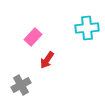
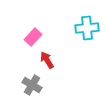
red arrow: rotated 114 degrees clockwise
gray cross: moved 11 px right; rotated 30 degrees counterclockwise
